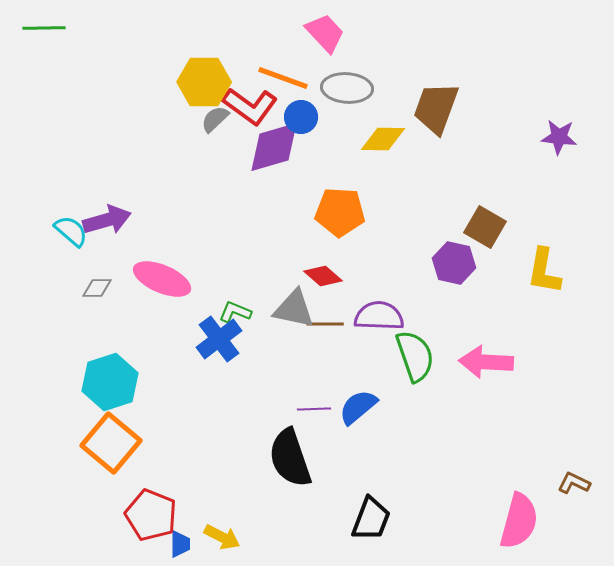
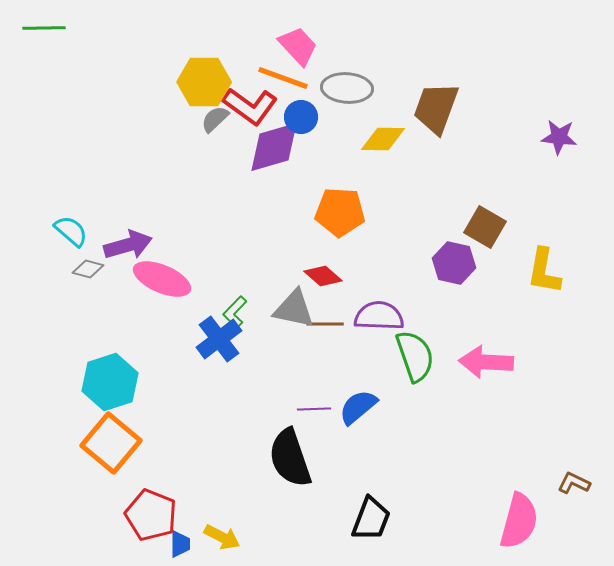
pink trapezoid: moved 27 px left, 13 px down
purple arrow: moved 21 px right, 25 px down
gray diamond: moved 9 px left, 19 px up; rotated 16 degrees clockwise
green L-shape: rotated 68 degrees counterclockwise
